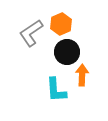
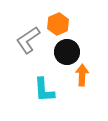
orange hexagon: moved 3 px left
gray L-shape: moved 3 px left, 7 px down
cyan L-shape: moved 12 px left
